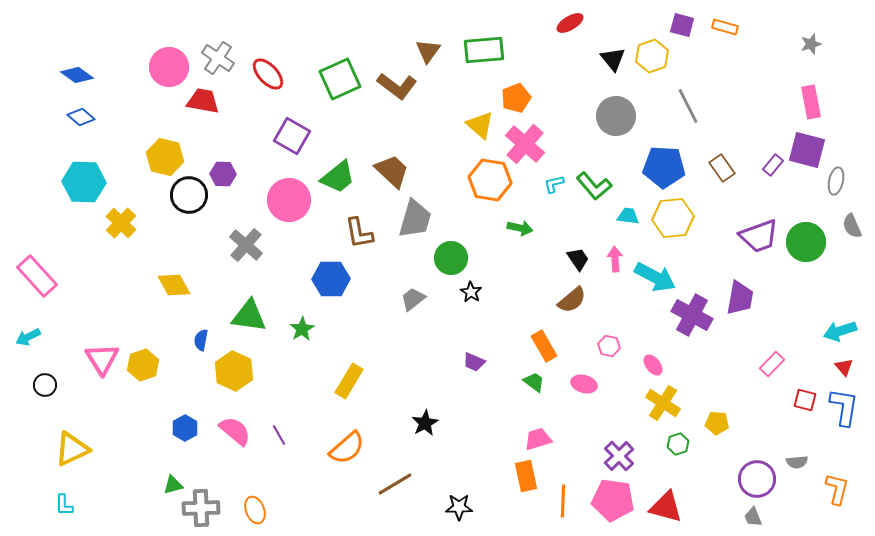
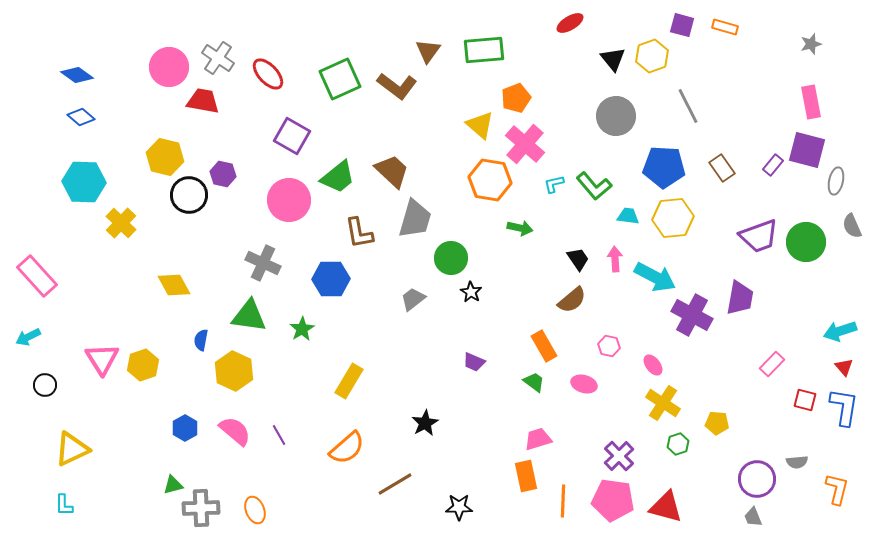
purple hexagon at (223, 174): rotated 10 degrees clockwise
gray cross at (246, 245): moved 17 px right, 18 px down; rotated 16 degrees counterclockwise
